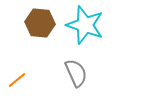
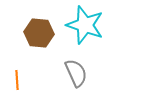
brown hexagon: moved 1 px left, 10 px down
orange line: rotated 54 degrees counterclockwise
